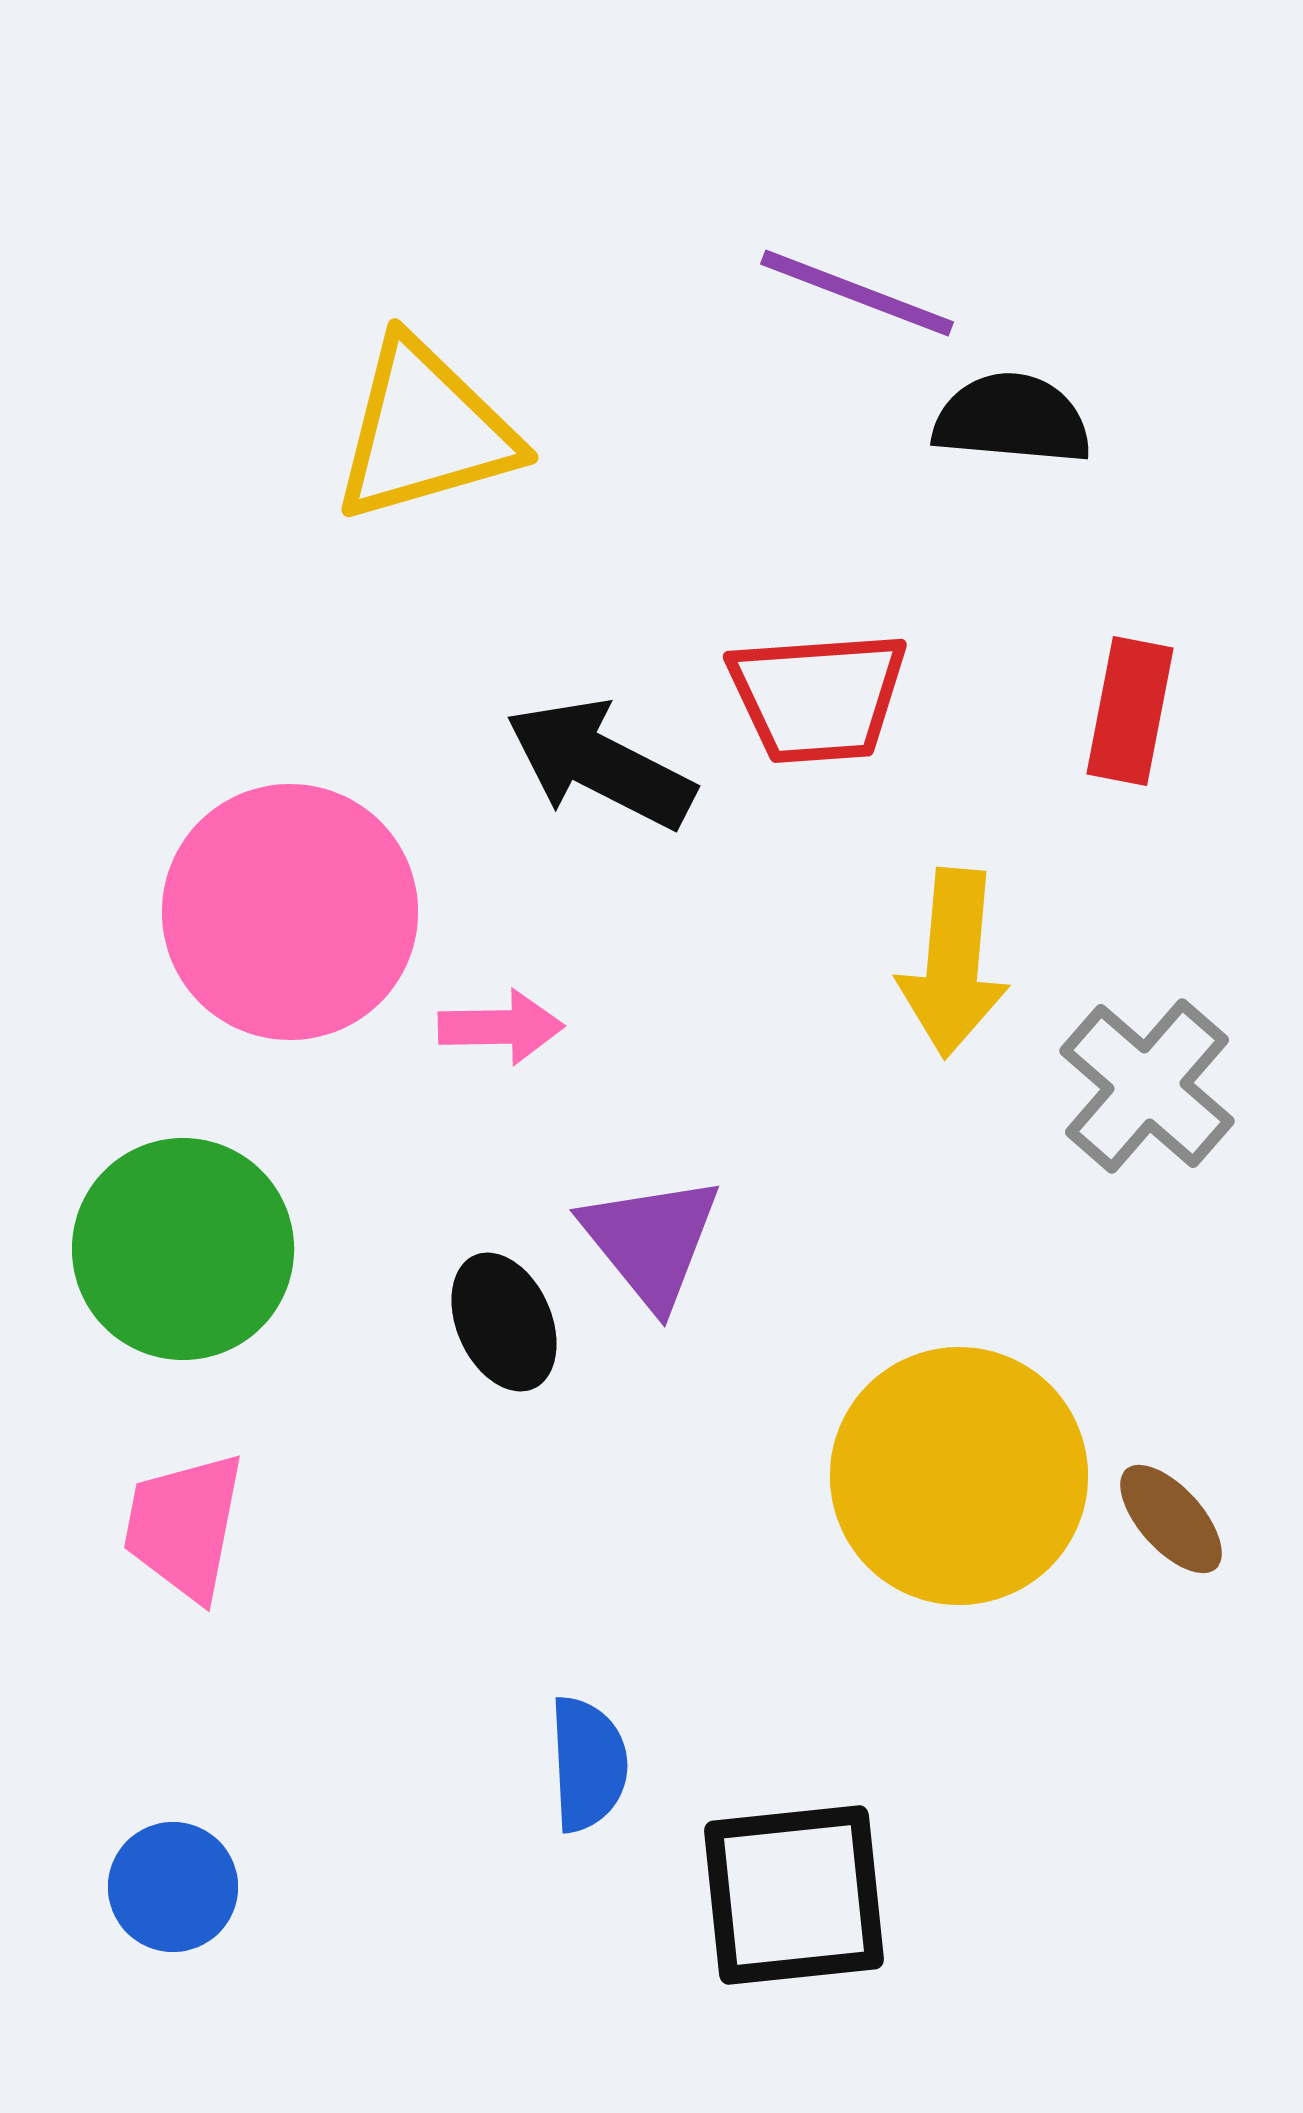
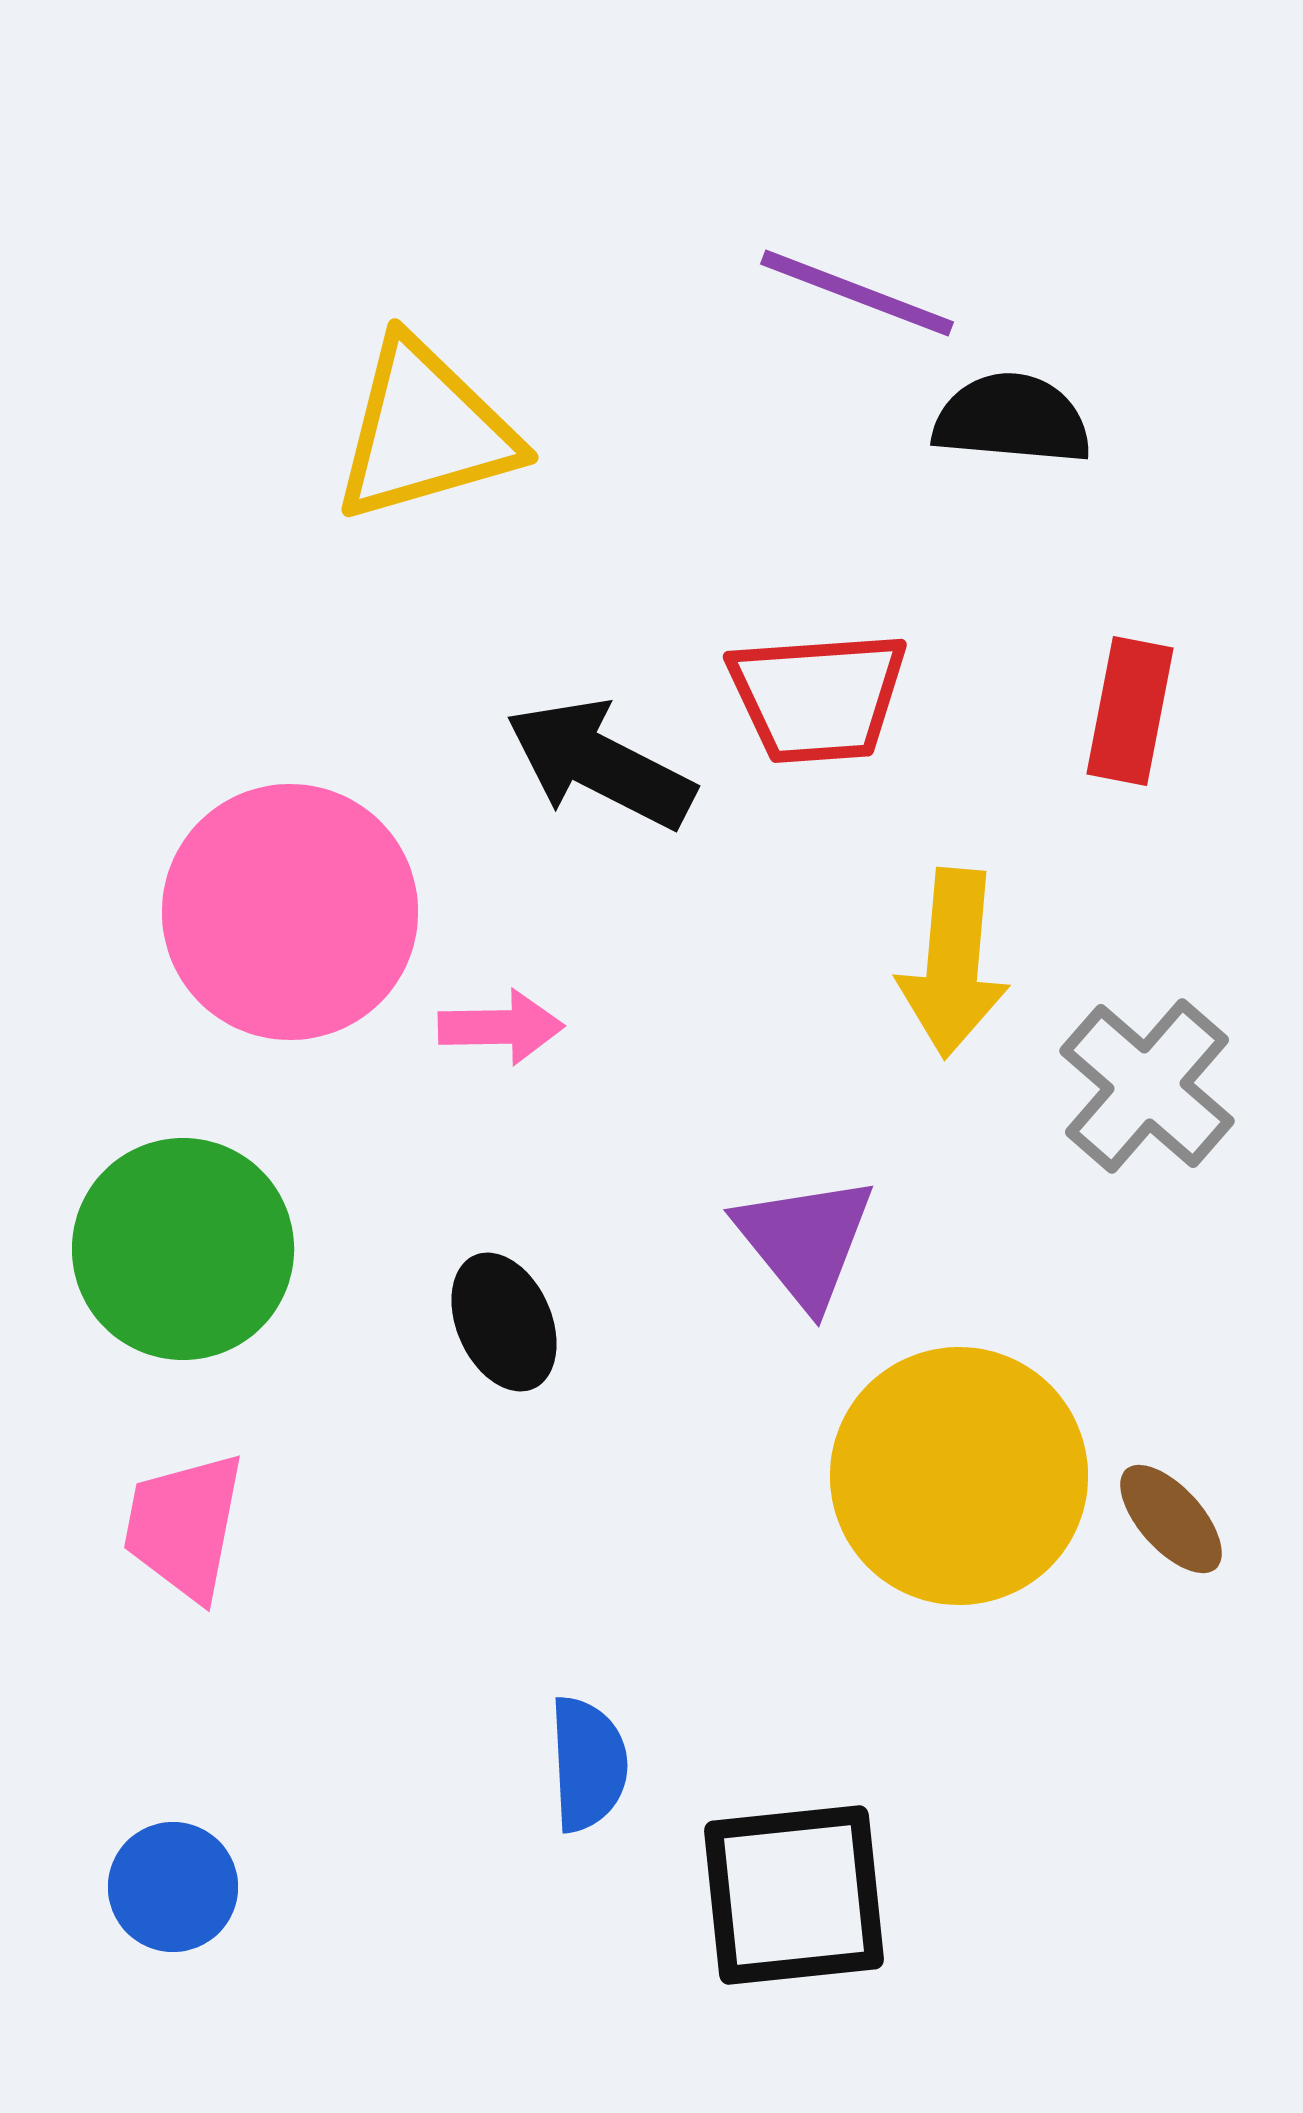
purple triangle: moved 154 px right
